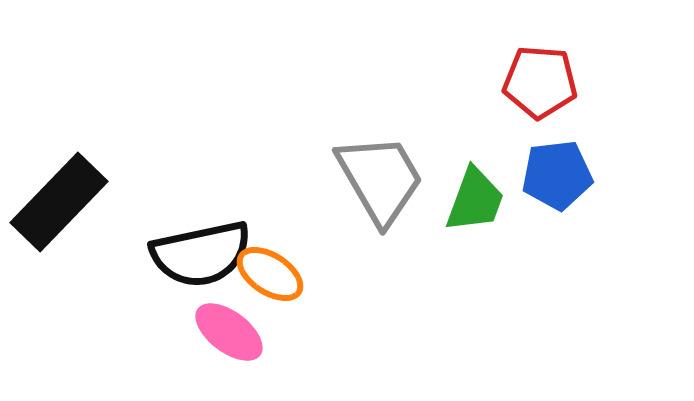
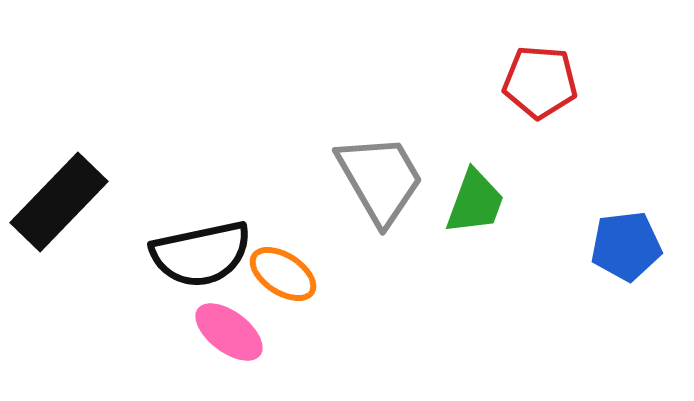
blue pentagon: moved 69 px right, 71 px down
green trapezoid: moved 2 px down
orange ellipse: moved 13 px right
